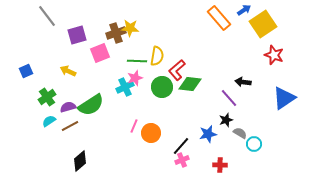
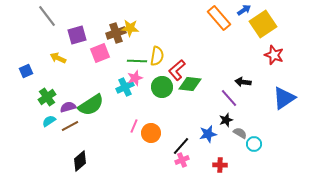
yellow arrow: moved 10 px left, 13 px up
